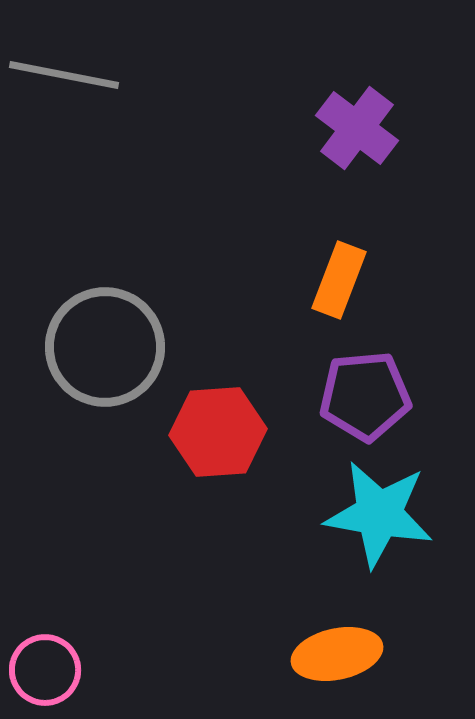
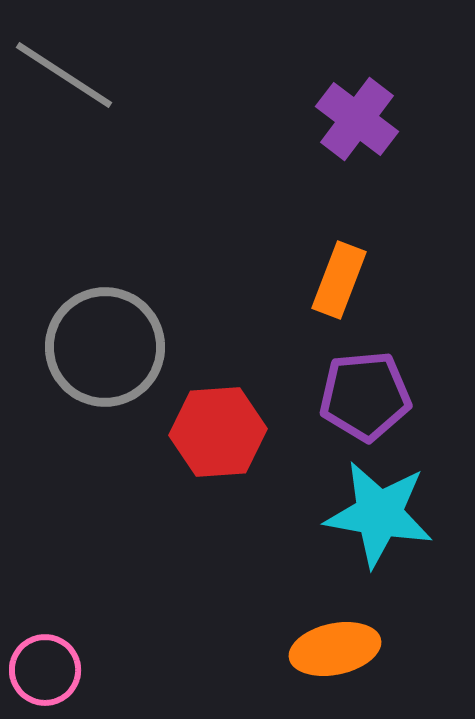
gray line: rotated 22 degrees clockwise
purple cross: moved 9 px up
orange ellipse: moved 2 px left, 5 px up
